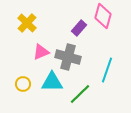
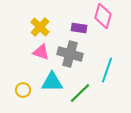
yellow cross: moved 13 px right, 4 px down
purple rectangle: rotated 56 degrees clockwise
pink triangle: rotated 42 degrees clockwise
gray cross: moved 2 px right, 3 px up
yellow circle: moved 6 px down
green line: moved 1 px up
